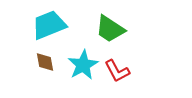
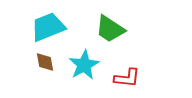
cyan trapezoid: moved 1 px left, 2 px down
cyan star: moved 1 px right
red L-shape: moved 10 px right, 7 px down; rotated 56 degrees counterclockwise
